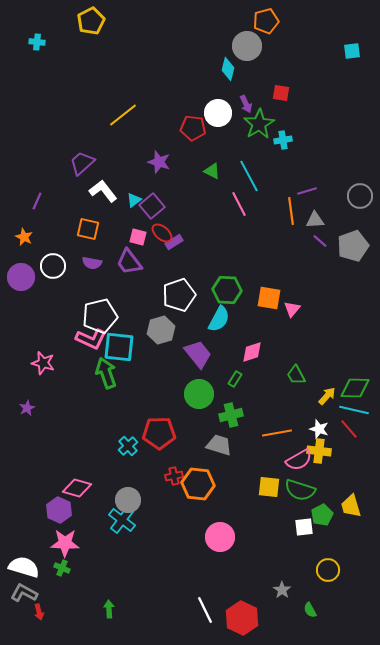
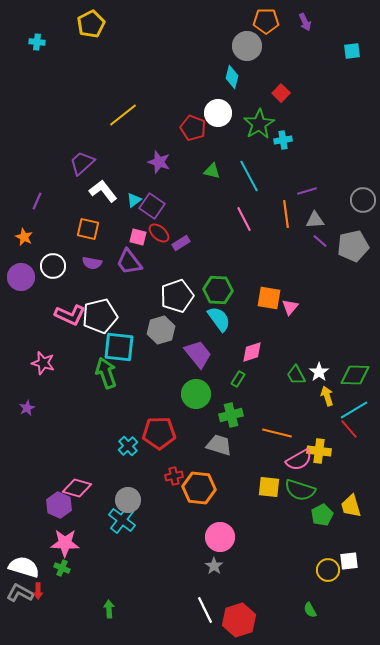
yellow pentagon at (91, 21): moved 3 px down
orange pentagon at (266, 21): rotated 15 degrees clockwise
cyan diamond at (228, 69): moved 4 px right, 8 px down
red square at (281, 93): rotated 36 degrees clockwise
purple arrow at (246, 104): moved 59 px right, 82 px up
red pentagon at (193, 128): rotated 15 degrees clockwise
green triangle at (212, 171): rotated 12 degrees counterclockwise
gray circle at (360, 196): moved 3 px right, 4 px down
pink line at (239, 204): moved 5 px right, 15 px down
purple square at (152, 206): rotated 15 degrees counterclockwise
orange line at (291, 211): moved 5 px left, 3 px down
red ellipse at (162, 233): moved 3 px left
purple rectangle at (174, 242): moved 7 px right, 1 px down
gray pentagon at (353, 246): rotated 8 degrees clockwise
green hexagon at (227, 290): moved 9 px left
white pentagon at (179, 295): moved 2 px left, 1 px down
pink triangle at (292, 309): moved 2 px left, 2 px up
cyan semicircle at (219, 319): rotated 64 degrees counterclockwise
pink L-shape at (91, 339): moved 21 px left, 24 px up
green rectangle at (235, 379): moved 3 px right
green diamond at (355, 388): moved 13 px up
green circle at (199, 394): moved 3 px left
yellow arrow at (327, 396): rotated 60 degrees counterclockwise
cyan line at (354, 410): rotated 44 degrees counterclockwise
white star at (319, 429): moved 57 px up; rotated 18 degrees clockwise
orange line at (277, 433): rotated 24 degrees clockwise
orange hexagon at (198, 484): moved 1 px right, 4 px down
purple hexagon at (59, 510): moved 5 px up
white square at (304, 527): moved 45 px right, 34 px down
gray star at (282, 590): moved 68 px left, 24 px up
gray L-shape at (24, 593): moved 4 px left
red arrow at (39, 612): moved 1 px left, 21 px up; rotated 14 degrees clockwise
red hexagon at (242, 618): moved 3 px left, 2 px down; rotated 16 degrees clockwise
